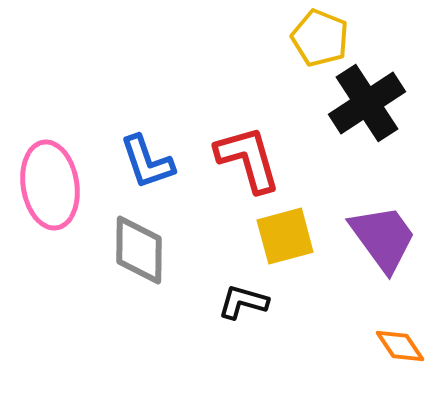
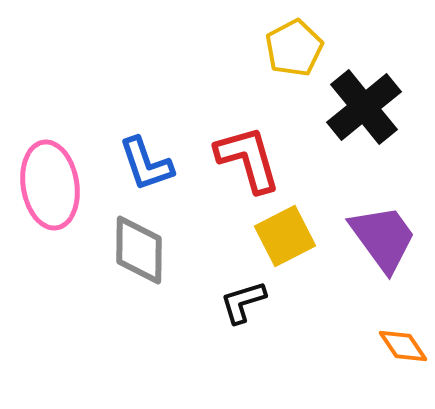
yellow pentagon: moved 26 px left, 10 px down; rotated 22 degrees clockwise
black cross: moved 3 px left, 4 px down; rotated 6 degrees counterclockwise
blue L-shape: moved 1 px left, 2 px down
yellow square: rotated 12 degrees counterclockwise
black L-shape: rotated 33 degrees counterclockwise
orange diamond: moved 3 px right
